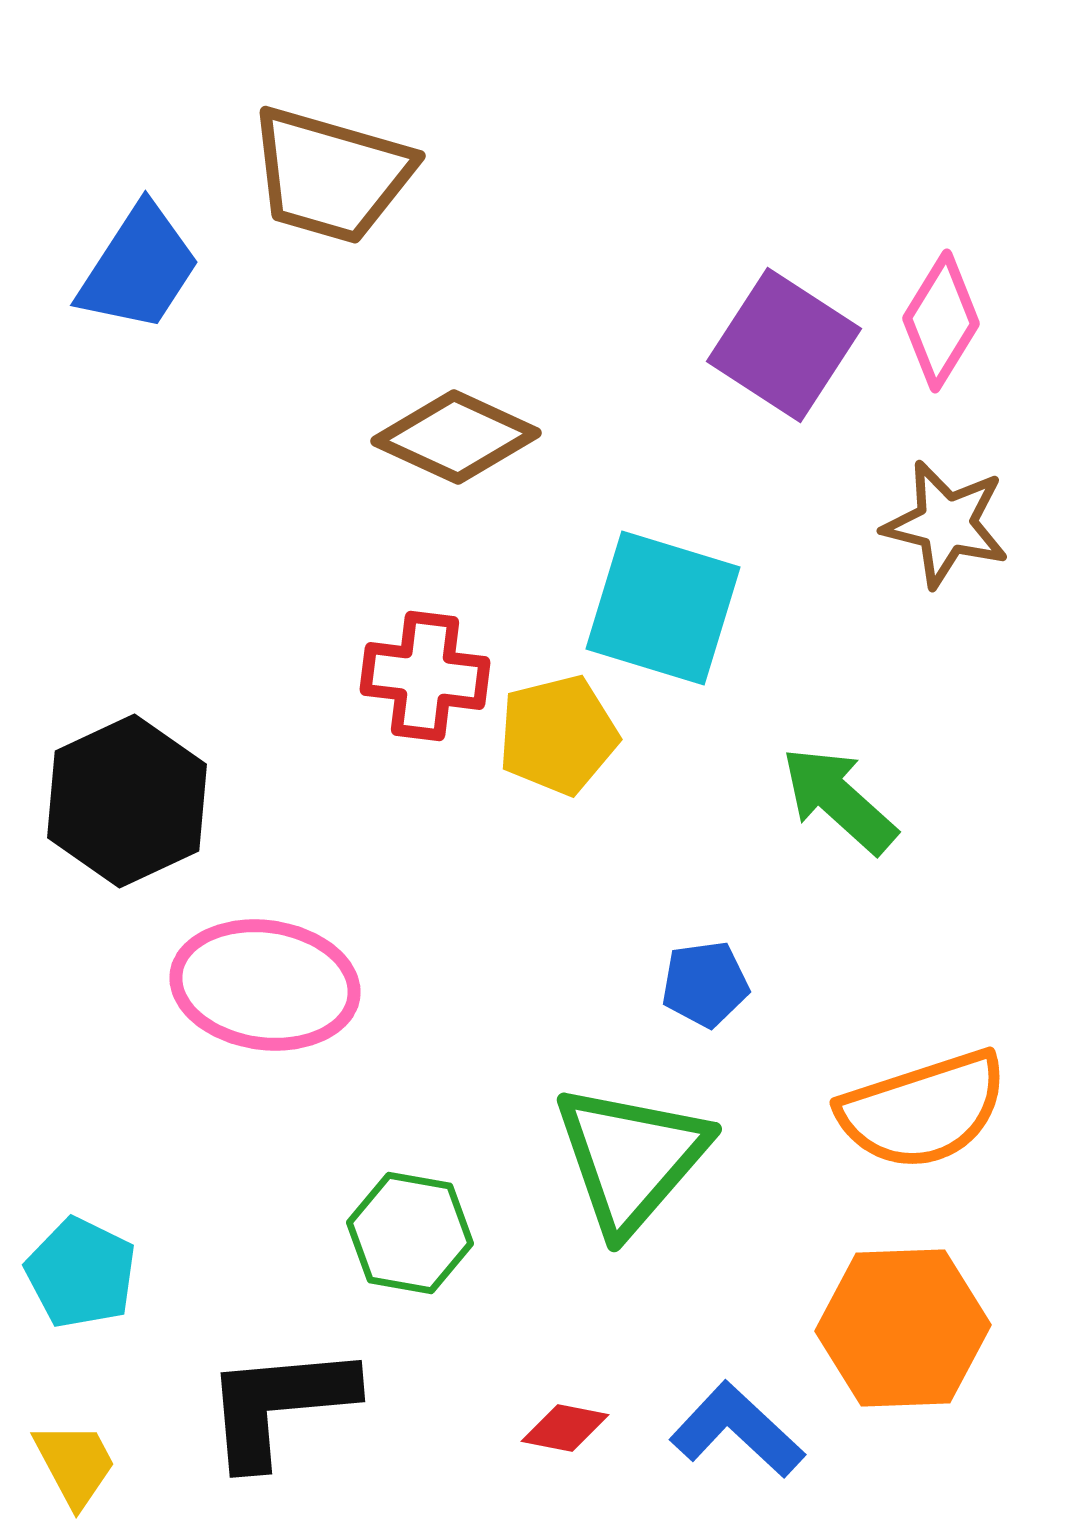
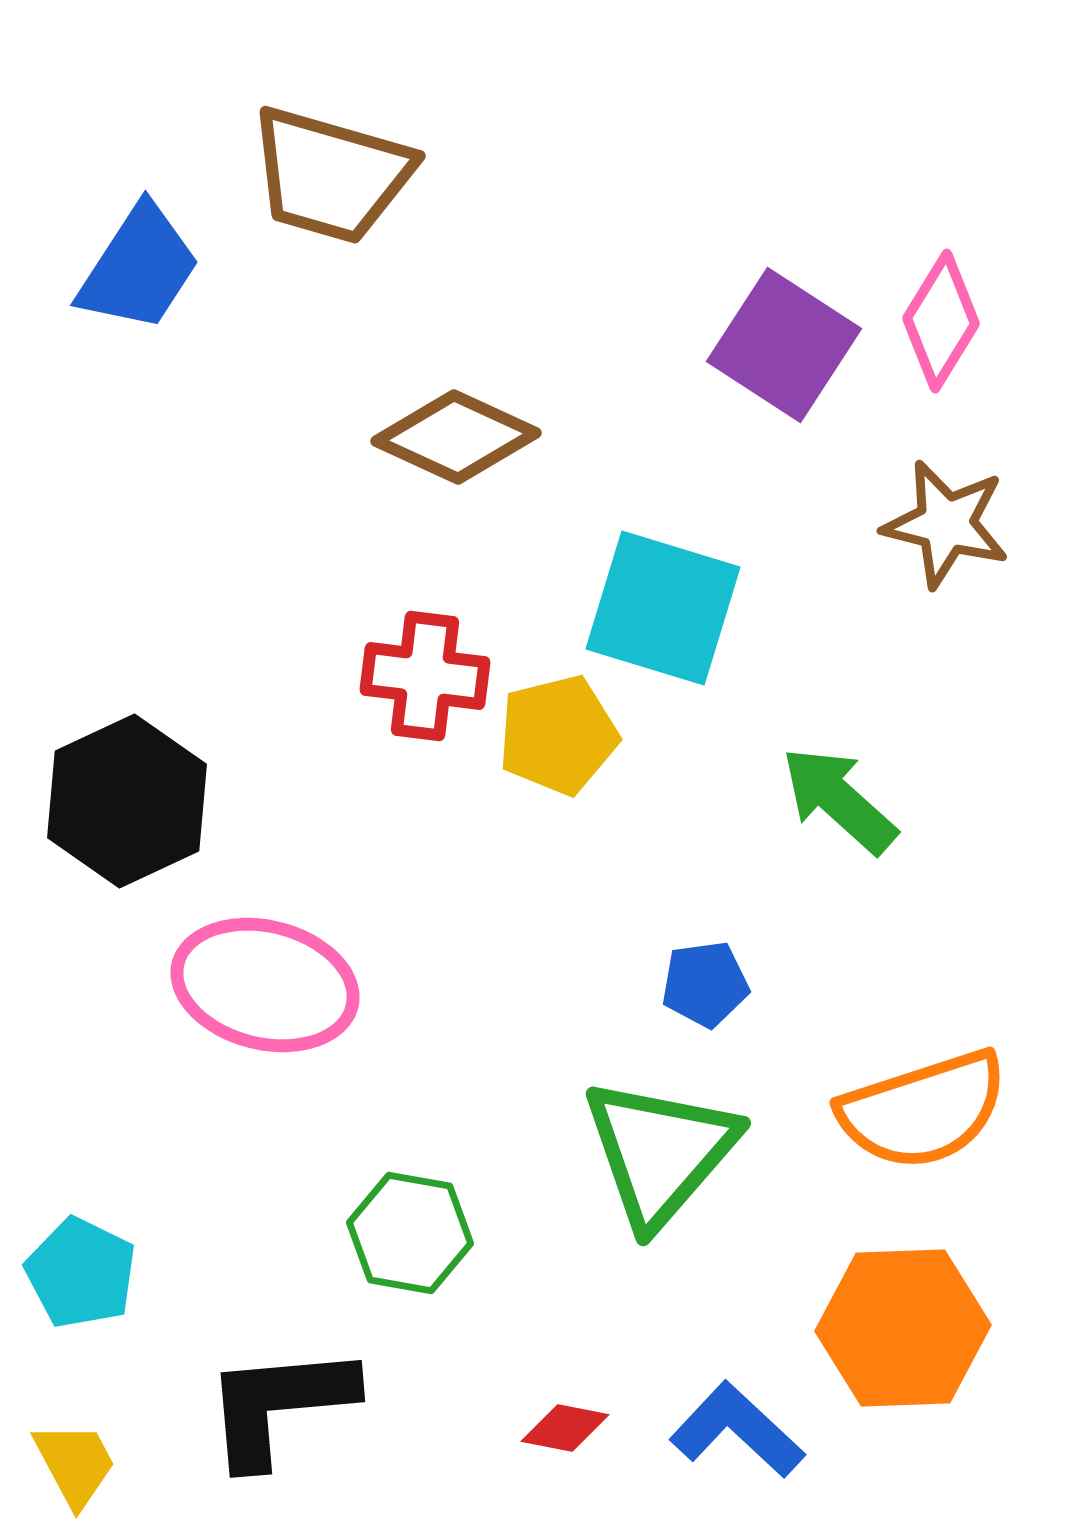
pink ellipse: rotated 6 degrees clockwise
green triangle: moved 29 px right, 6 px up
